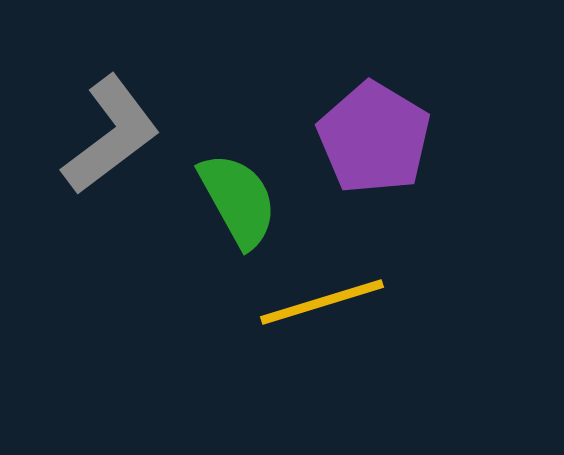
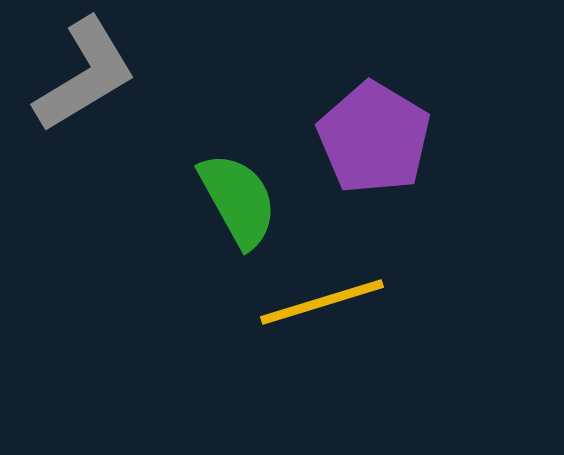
gray L-shape: moved 26 px left, 60 px up; rotated 6 degrees clockwise
